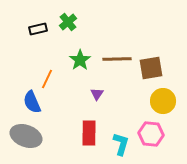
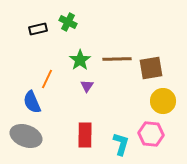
green cross: rotated 24 degrees counterclockwise
purple triangle: moved 10 px left, 8 px up
red rectangle: moved 4 px left, 2 px down
